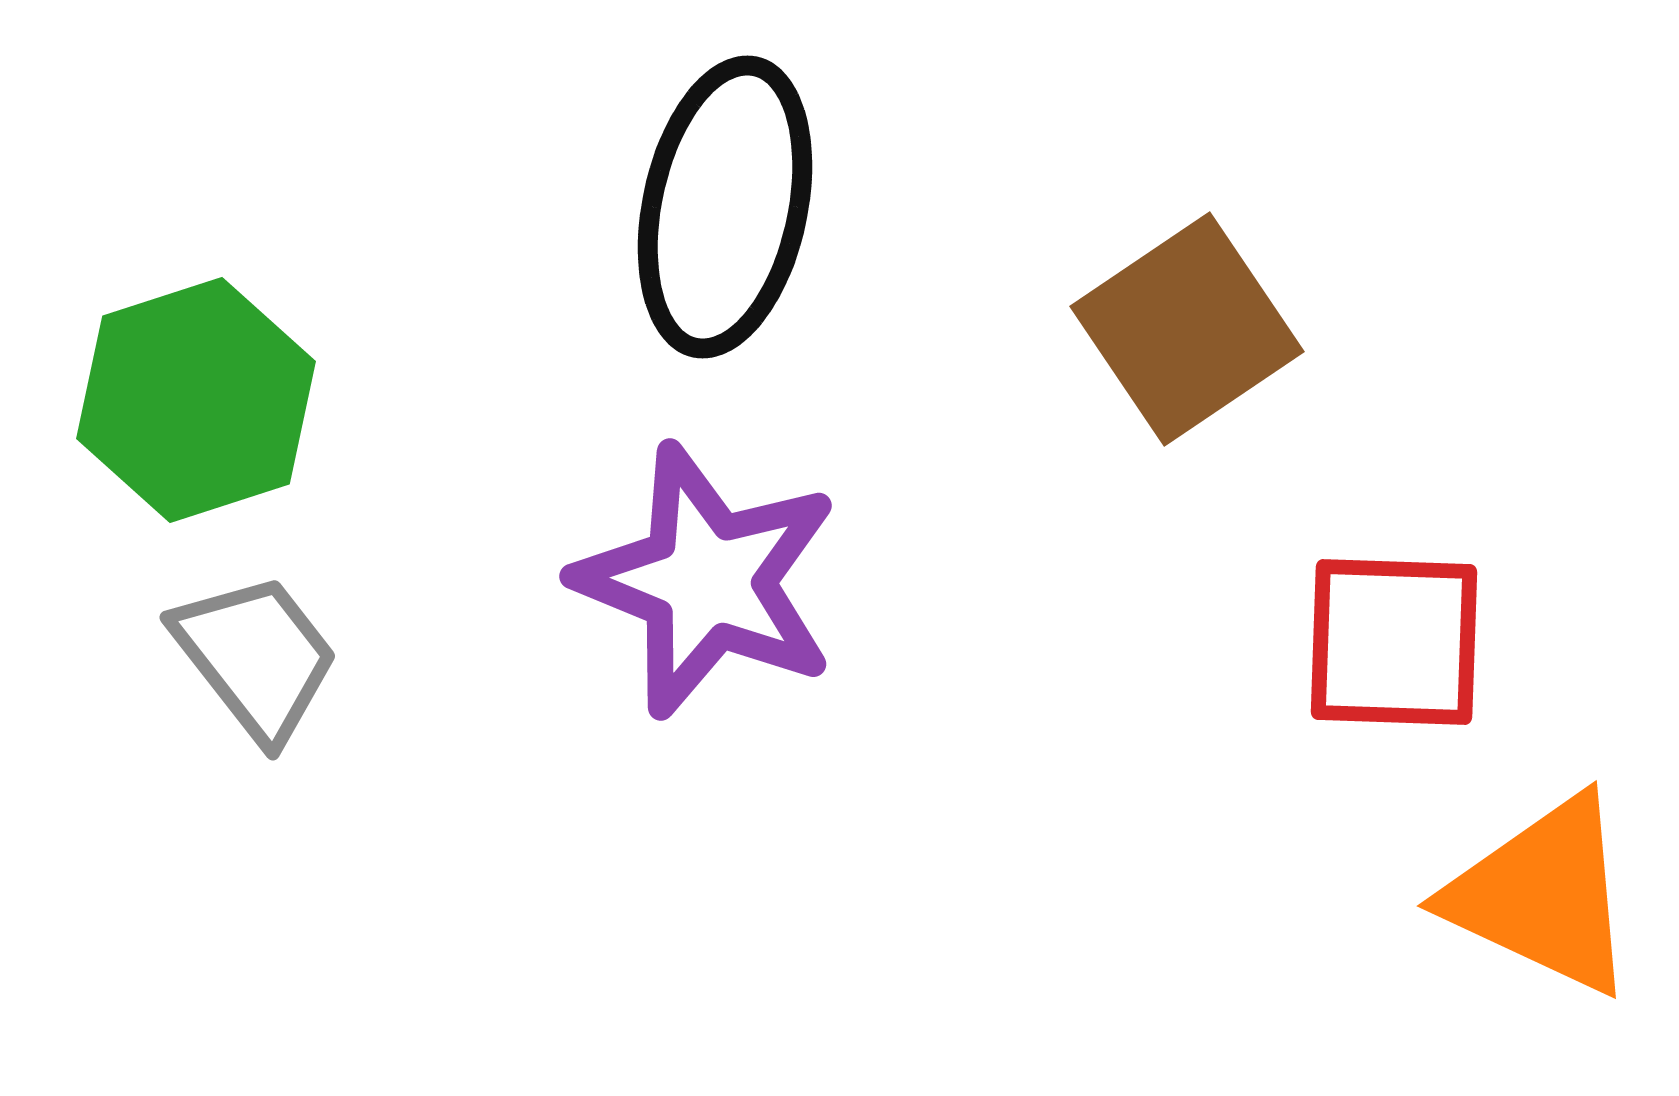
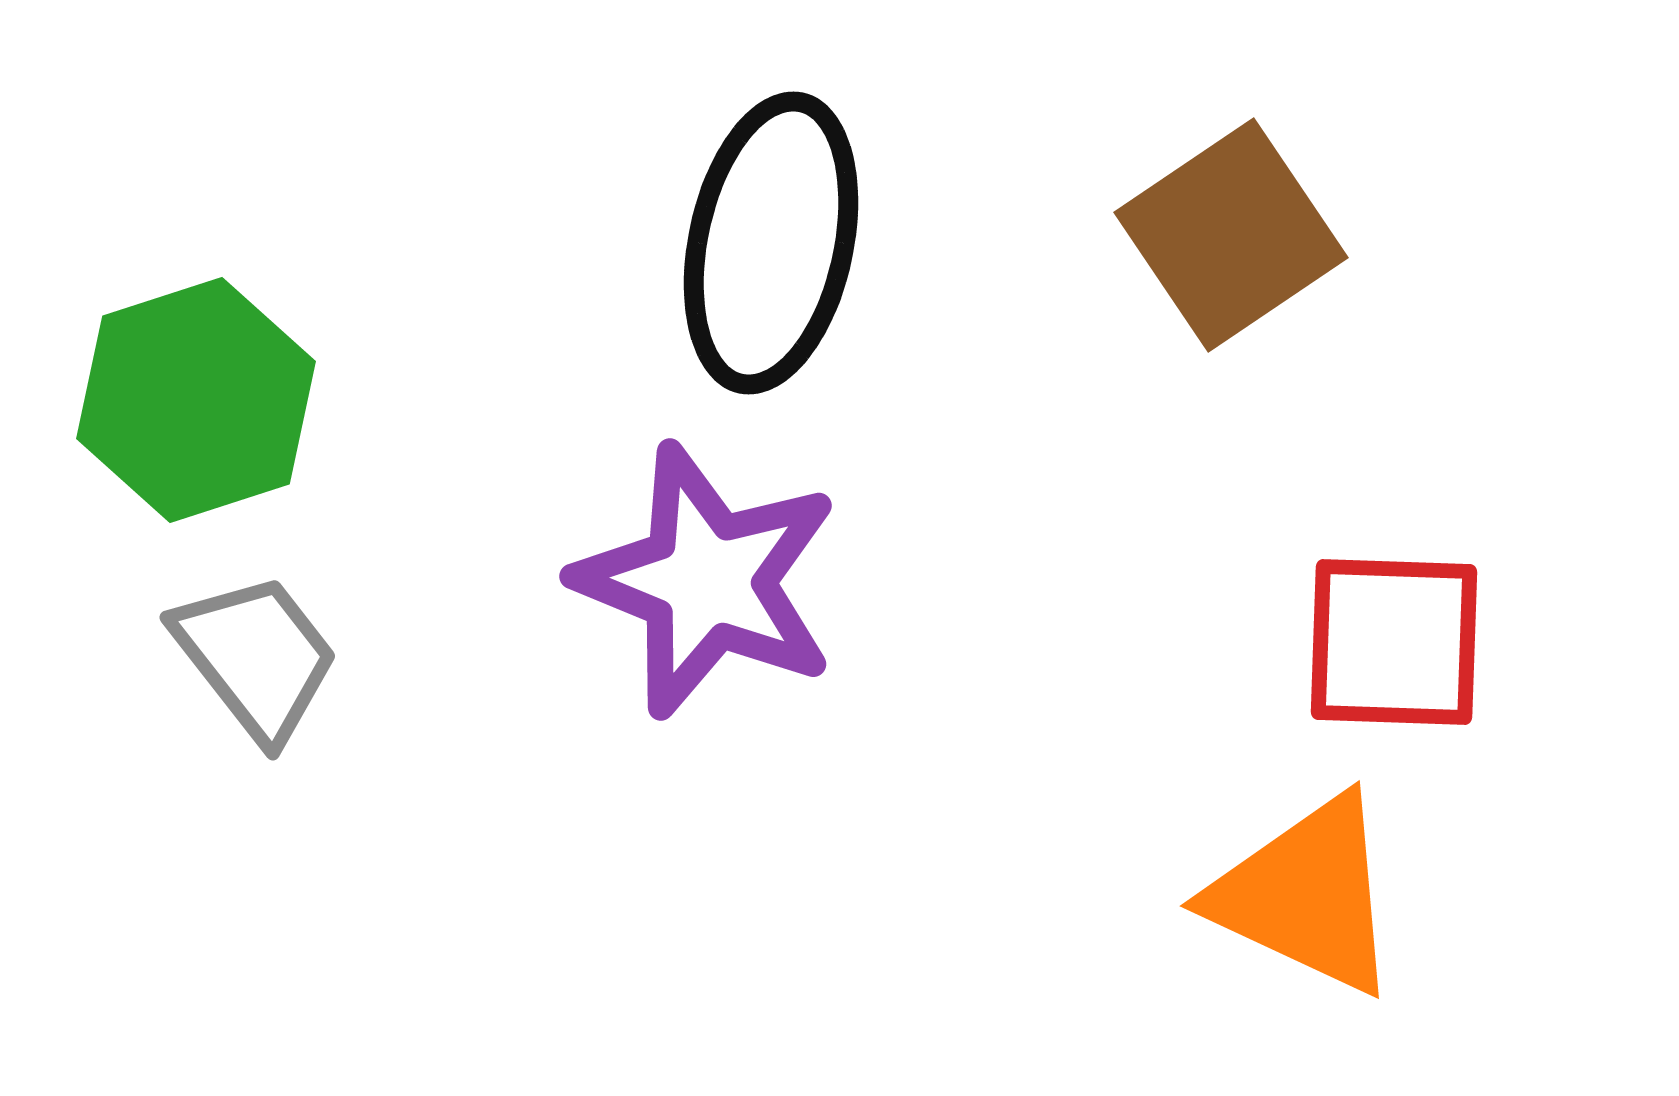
black ellipse: moved 46 px right, 36 px down
brown square: moved 44 px right, 94 px up
orange triangle: moved 237 px left
